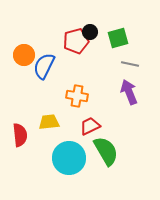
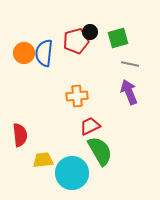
orange circle: moved 2 px up
blue semicircle: moved 13 px up; rotated 20 degrees counterclockwise
orange cross: rotated 15 degrees counterclockwise
yellow trapezoid: moved 6 px left, 38 px down
green semicircle: moved 6 px left
cyan circle: moved 3 px right, 15 px down
